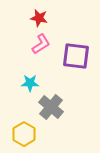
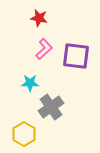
pink L-shape: moved 3 px right, 5 px down; rotated 10 degrees counterclockwise
gray cross: rotated 15 degrees clockwise
